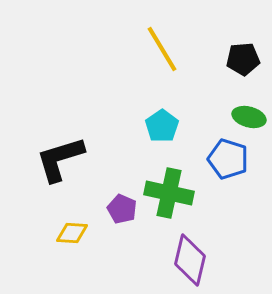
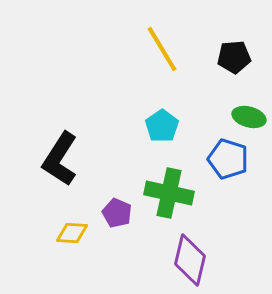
black pentagon: moved 9 px left, 2 px up
black L-shape: rotated 40 degrees counterclockwise
purple pentagon: moved 5 px left, 4 px down
